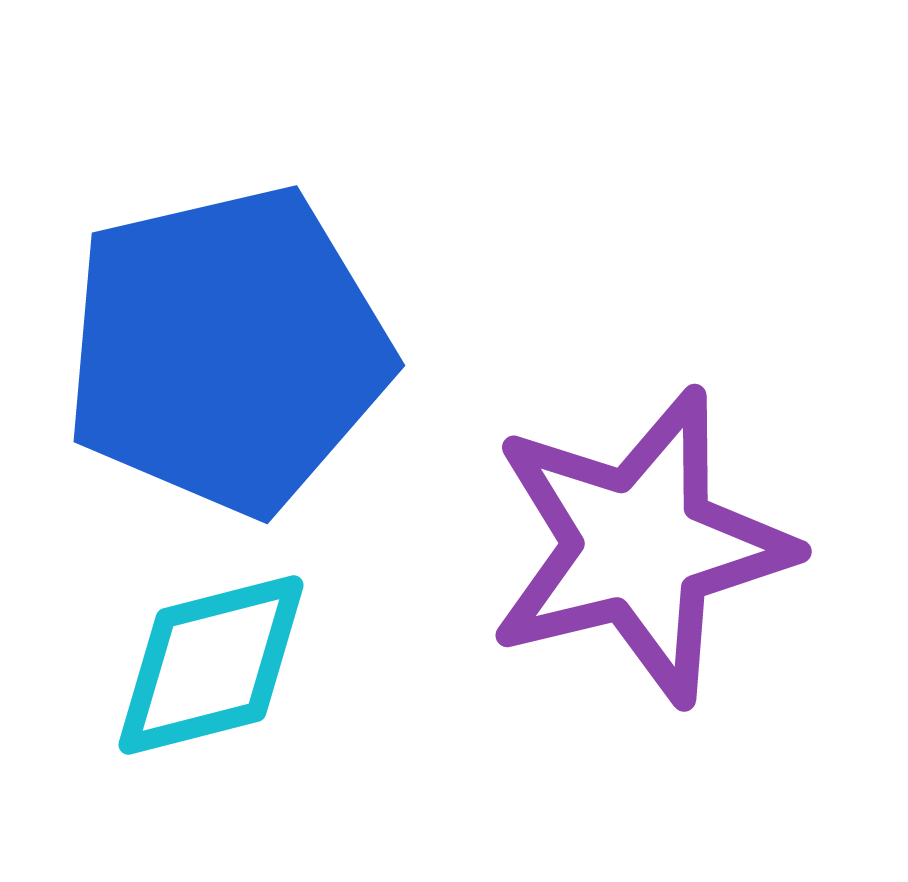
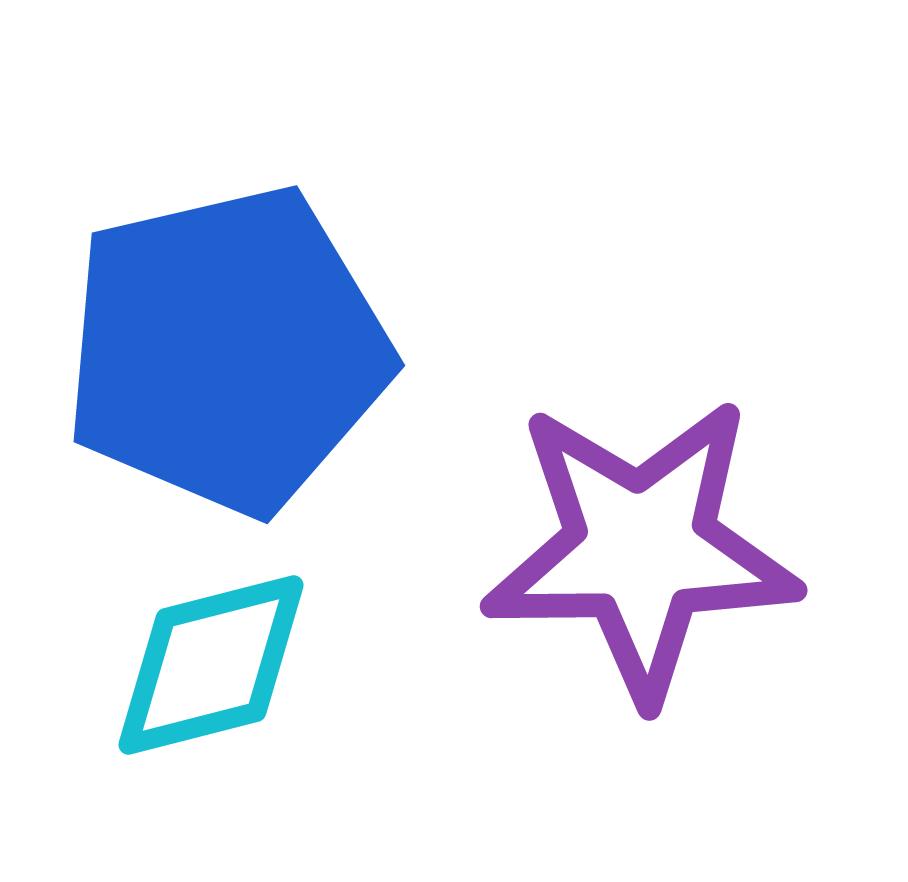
purple star: moved 1 px right, 3 px down; rotated 13 degrees clockwise
